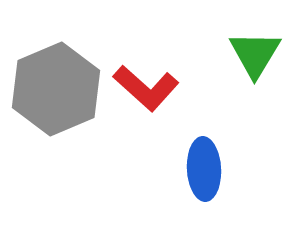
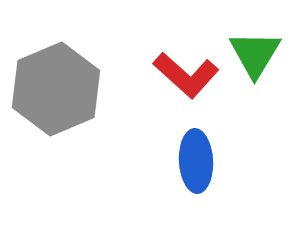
red L-shape: moved 40 px right, 13 px up
blue ellipse: moved 8 px left, 8 px up
